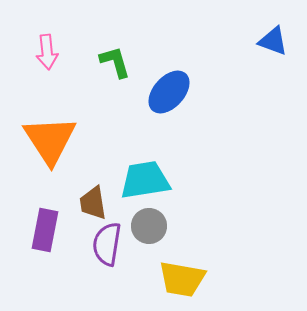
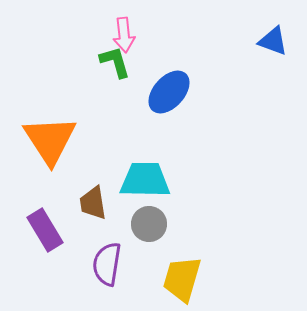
pink arrow: moved 77 px right, 17 px up
cyan trapezoid: rotated 10 degrees clockwise
gray circle: moved 2 px up
purple rectangle: rotated 42 degrees counterclockwise
purple semicircle: moved 20 px down
yellow trapezoid: rotated 96 degrees clockwise
